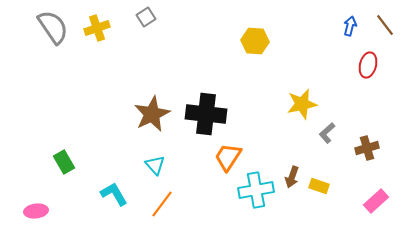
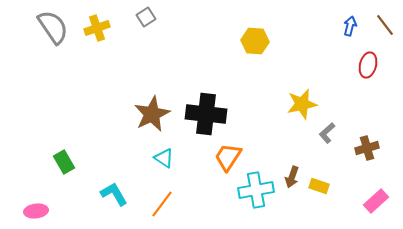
cyan triangle: moved 9 px right, 7 px up; rotated 15 degrees counterclockwise
